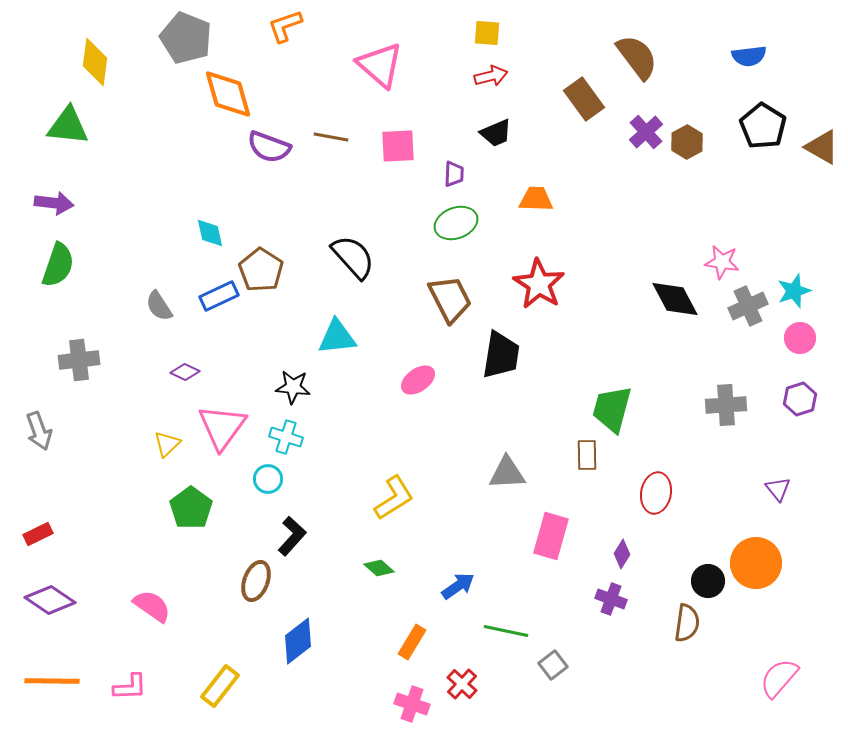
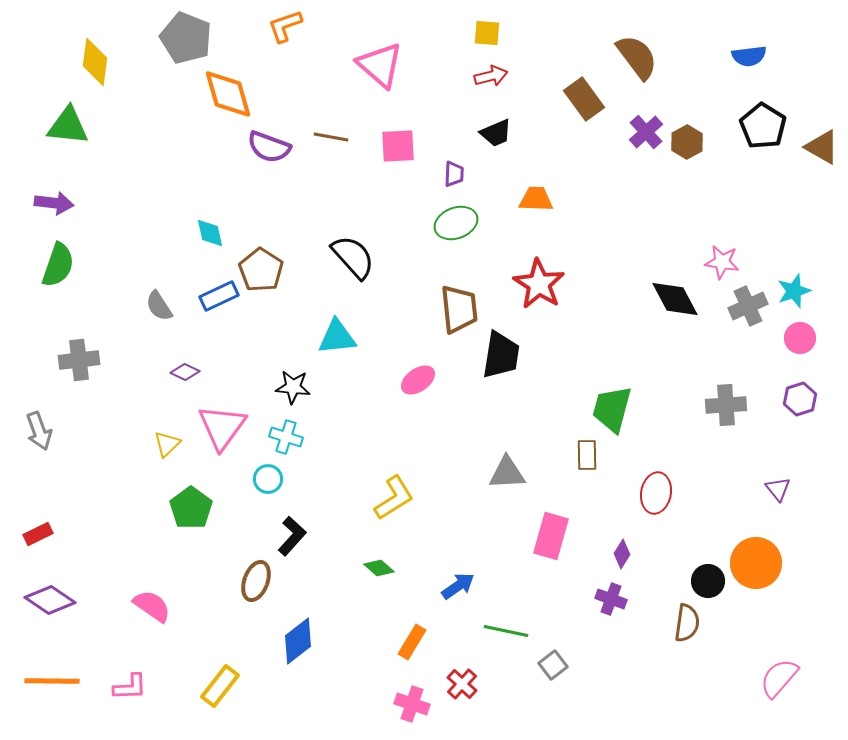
brown trapezoid at (450, 299): moved 9 px right, 10 px down; rotated 21 degrees clockwise
